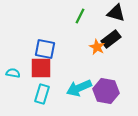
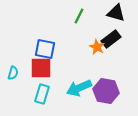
green line: moved 1 px left
cyan semicircle: rotated 96 degrees clockwise
